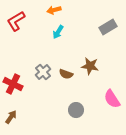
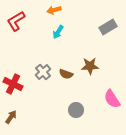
brown star: rotated 12 degrees counterclockwise
